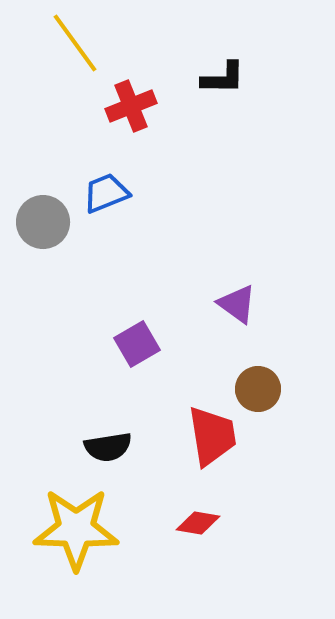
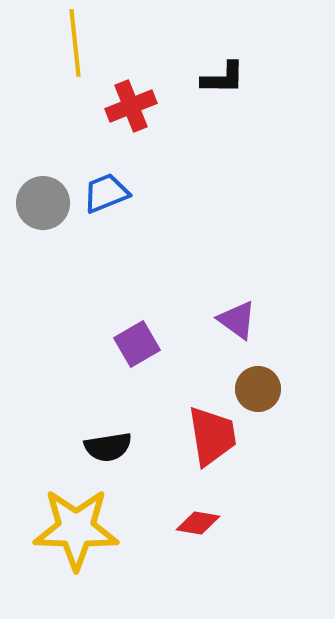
yellow line: rotated 30 degrees clockwise
gray circle: moved 19 px up
purple triangle: moved 16 px down
